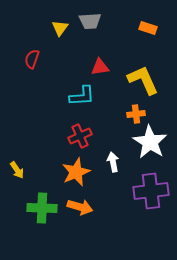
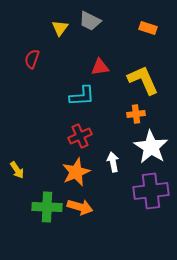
gray trapezoid: rotated 30 degrees clockwise
white star: moved 1 px right, 5 px down
green cross: moved 5 px right, 1 px up
